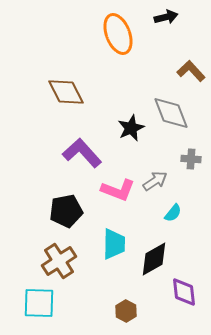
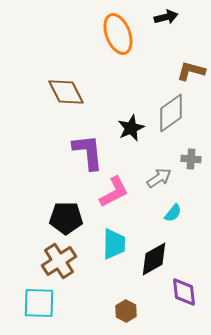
brown L-shape: rotated 32 degrees counterclockwise
gray diamond: rotated 75 degrees clockwise
purple L-shape: moved 6 px right, 1 px up; rotated 36 degrees clockwise
gray arrow: moved 4 px right, 3 px up
pink L-shape: moved 4 px left, 2 px down; rotated 48 degrees counterclockwise
black pentagon: moved 7 px down; rotated 12 degrees clockwise
